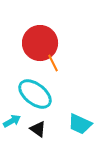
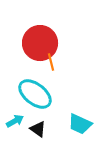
orange line: moved 2 px left, 1 px up; rotated 12 degrees clockwise
cyan arrow: moved 3 px right
